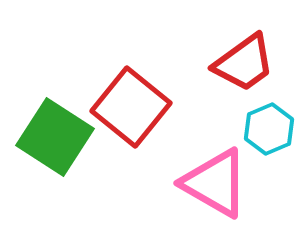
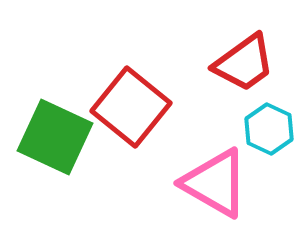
cyan hexagon: rotated 12 degrees counterclockwise
green square: rotated 8 degrees counterclockwise
